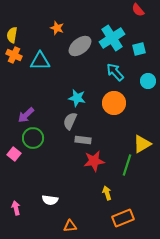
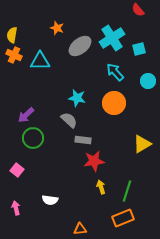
gray semicircle: moved 1 px left, 1 px up; rotated 108 degrees clockwise
pink square: moved 3 px right, 16 px down
green line: moved 26 px down
yellow arrow: moved 6 px left, 6 px up
orange triangle: moved 10 px right, 3 px down
